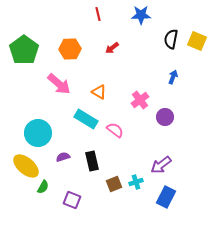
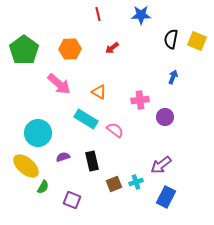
pink cross: rotated 30 degrees clockwise
